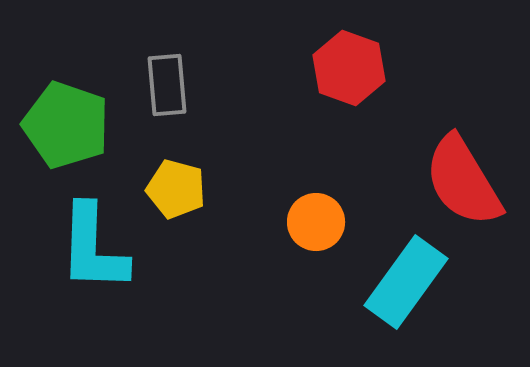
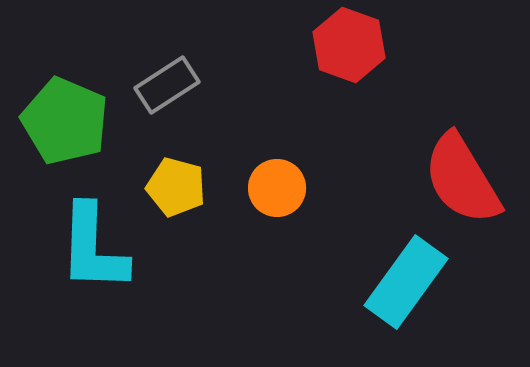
red hexagon: moved 23 px up
gray rectangle: rotated 62 degrees clockwise
green pentagon: moved 1 px left, 4 px up; rotated 4 degrees clockwise
red semicircle: moved 1 px left, 2 px up
yellow pentagon: moved 2 px up
orange circle: moved 39 px left, 34 px up
